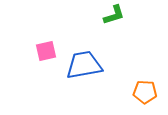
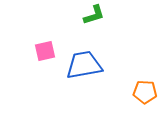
green L-shape: moved 20 px left
pink square: moved 1 px left
